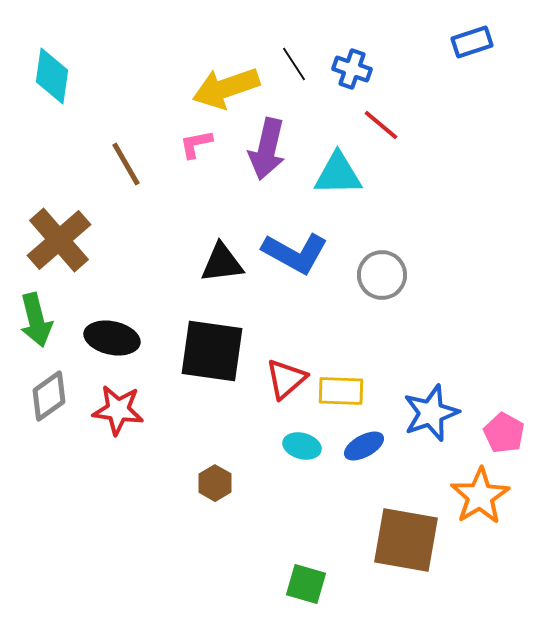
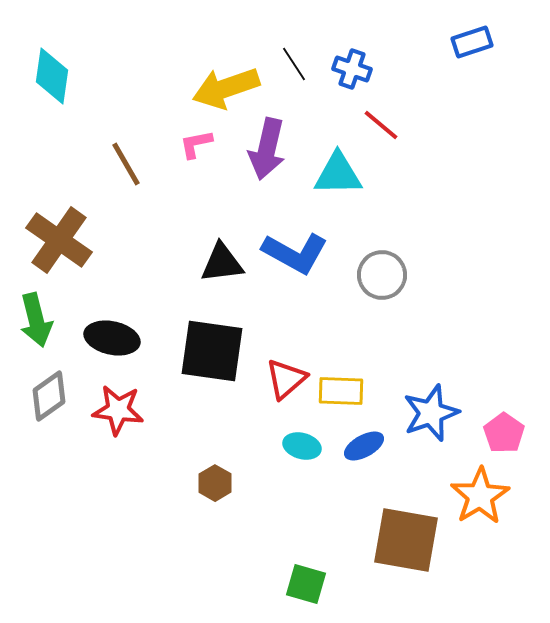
brown cross: rotated 14 degrees counterclockwise
pink pentagon: rotated 6 degrees clockwise
